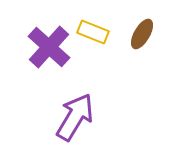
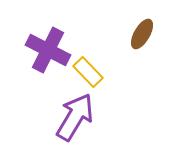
yellow rectangle: moved 5 px left, 40 px down; rotated 24 degrees clockwise
purple cross: moved 1 px left, 3 px down; rotated 15 degrees counterclockwise
